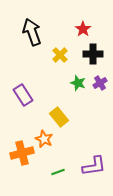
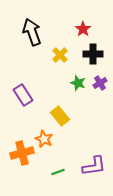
yellow rectangle: moved 1 px right, 1 px up
